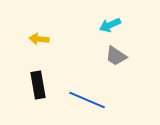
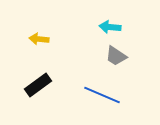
cyan arrow: moved 2 px down; rotated 30 degrees clockwise
black rectangle: rotated 64 degrees clockwise
blue line: moved 15 px right, 5 px up
